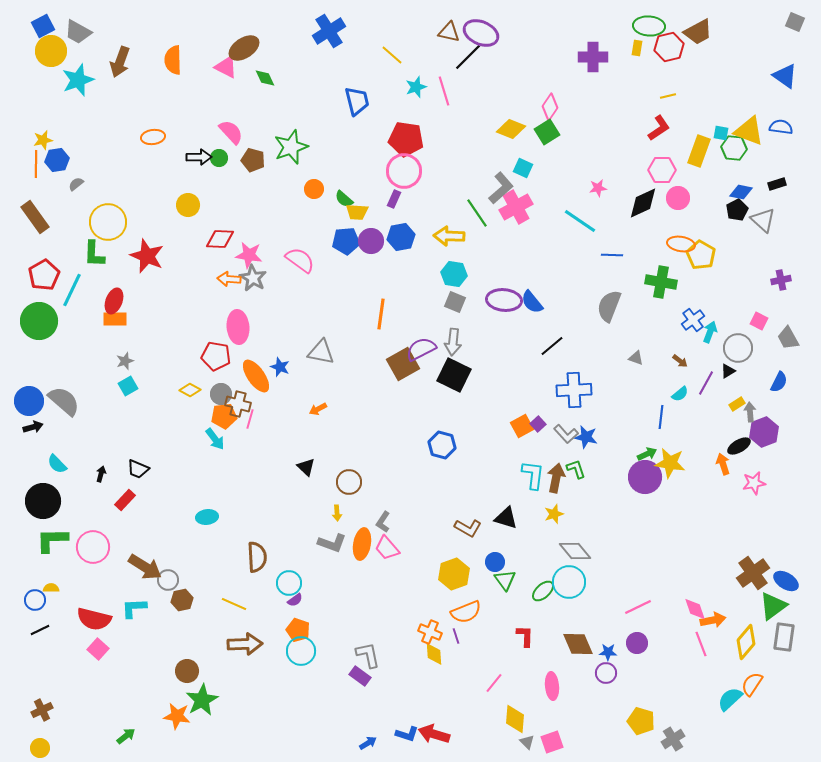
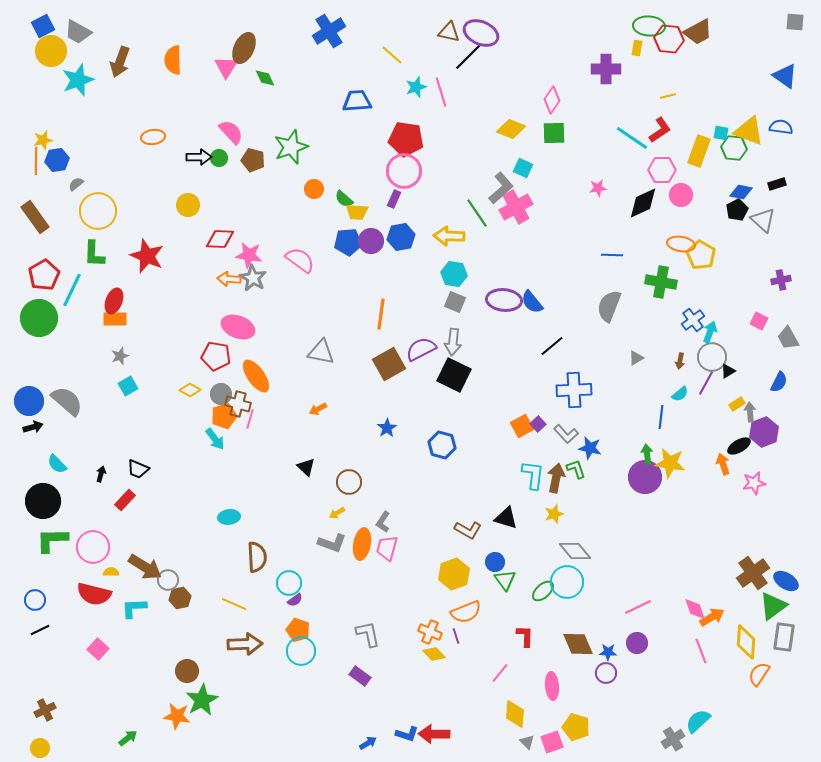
gray square at (795, 22): rotated 18 degrees counterclockwise
red hexagon at (669, 47): moved 8 px up; rotated 20 degrees clockwise
brown ellipse at (244, 48): rotated 32 degrees counterclockwise
purple cross at (593, 57): moved 13 px right, 12 px down
pink triangle at (226, 67): rotated 35 degrees clockwise
pink line at (444, 91): moved 3 px left, 1 px down
blue trapezoid at (357, 101): rotated 80 degrees counterclockwise
pink diamond at (550, 107): moved 2 px right, 7 px up
red L-shape at (659, 128): moved 1 px right, 2 px down
green square at (547, 132): moved 7 px right, 1 px down; rotated 30 degrees clockwise
orange line at (36, 164): moved 3 px up
pink circle at (678, 198): moved 3 px right, 3 px up
cyan line at (580, 221): moved 52 px right, 83 px up
yellow circle at (108, 222): moved 10 px left, 11 px up
blue pentagon at (346, 241): moved 2 px right, 1 px down
green circle at (39, 321): moved 3 px up
pink ellipse at (238, 327): rotated 64 degrees counterclockwise
gray circle at (738, 348): moved 26 px left, 9 px down
gray triangle at (636, 358): rotated 49 degrees counterclockwise
gray star at (125, 361): moved 5 px left, 5 px up
brown arrow at (680, 361): rotated 63 degrees clockwise
brown square at (403, 364): moved 14 px left
blue star at (280, 367): moved 107 px right, 61 px down; rotated 18 degrees clockwise
gray semicircle at (64, 401): moved 3 px right
orange pentagon at (224, 416): rotated 10 degrees counterclockwise
blue star at (586, 437): moved 4 px right, 11 px down
green arrow at (647, 454): rotated 72 degrees counterclockwise
yellow arrow at (337, 513): rotated 63 degrees clockwise
cyan ellipse at (207, 517): moved 22 px right
brown L-shape at (468, 528): moved 2 px down
pink trapezoid at (387, 548): rotated 56 degrees clockwise
cyan circle at (569, 582): moved 2 px left
yellow semicircle at (51, 588): moved 60 px right, 16 px up
brown hexagon at (182, 600): moved 2 px left, 2 px up
red semicircle at (94, 619): moved 25 px up
orange arrow at (713, 620): moved 1 px left, 3 px up; rotated 20 degrees counterclockwise
yellow diamond at (746, 642): rotated 36 degrees counterclockwise
pink line at (701, 644): moved 7 px down
yellow diamond at (434, 654): rotated 40 degrees counterclockwise
gray L-shape at (368, 655): moved 21 px up
pink line at (494, 683): moved 6 px right, 10 px up
orange semicircle at (752, 684): moved 7 px right, 10 px up
cyan semicircle at (730, 699): moved 32 px left, 22 px down
brown cross at (42, 710): moved 3 px right
yellow diamond at (515, 719): moved 5 px up
yellow pentagon at (641, 721): moved 65 px left, 6 px down
red arrow at (434, 734): rotated 16 degrees counterclockwise
green arrow at (126, 736): moved 2 px right, 2 px down
